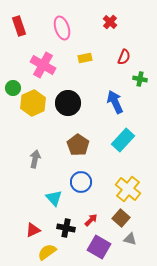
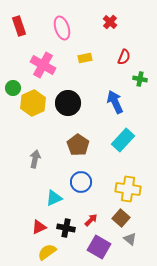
yellow cross: rotated 30 degrees counterclockwise
cyan triangle: rotated 48 degrees clockwise
red triangle: moved 6 px right, 3 px up
gray triangle: rotated 24 degrees clockwise
